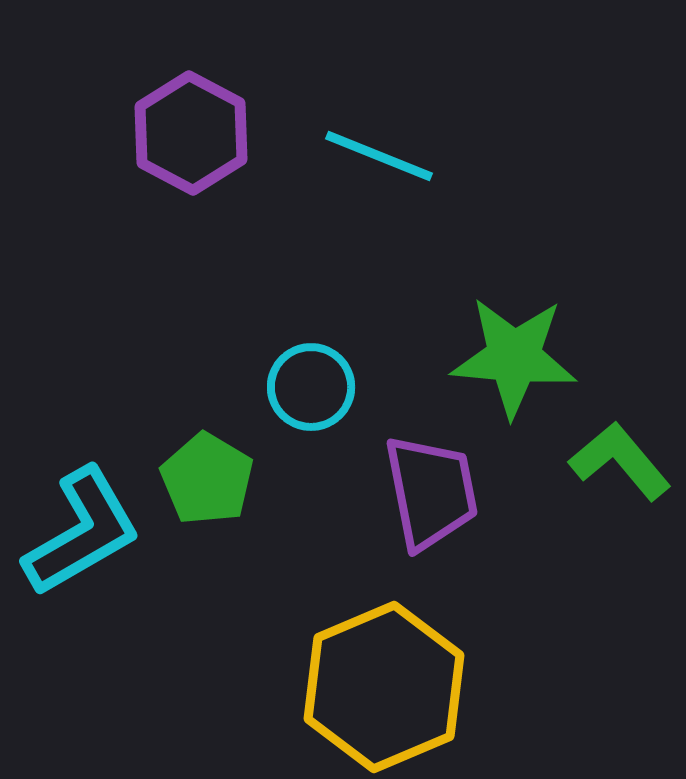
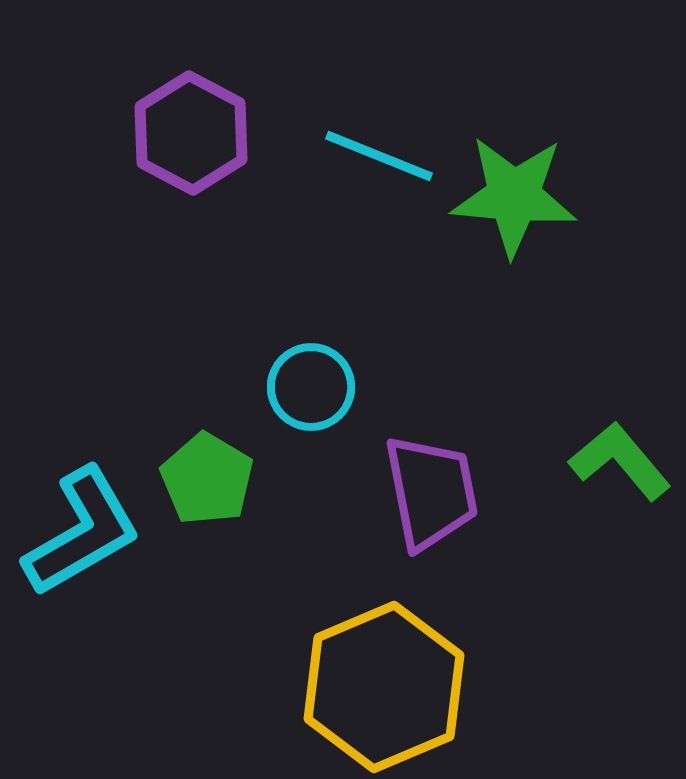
green star: moved 161 px up
